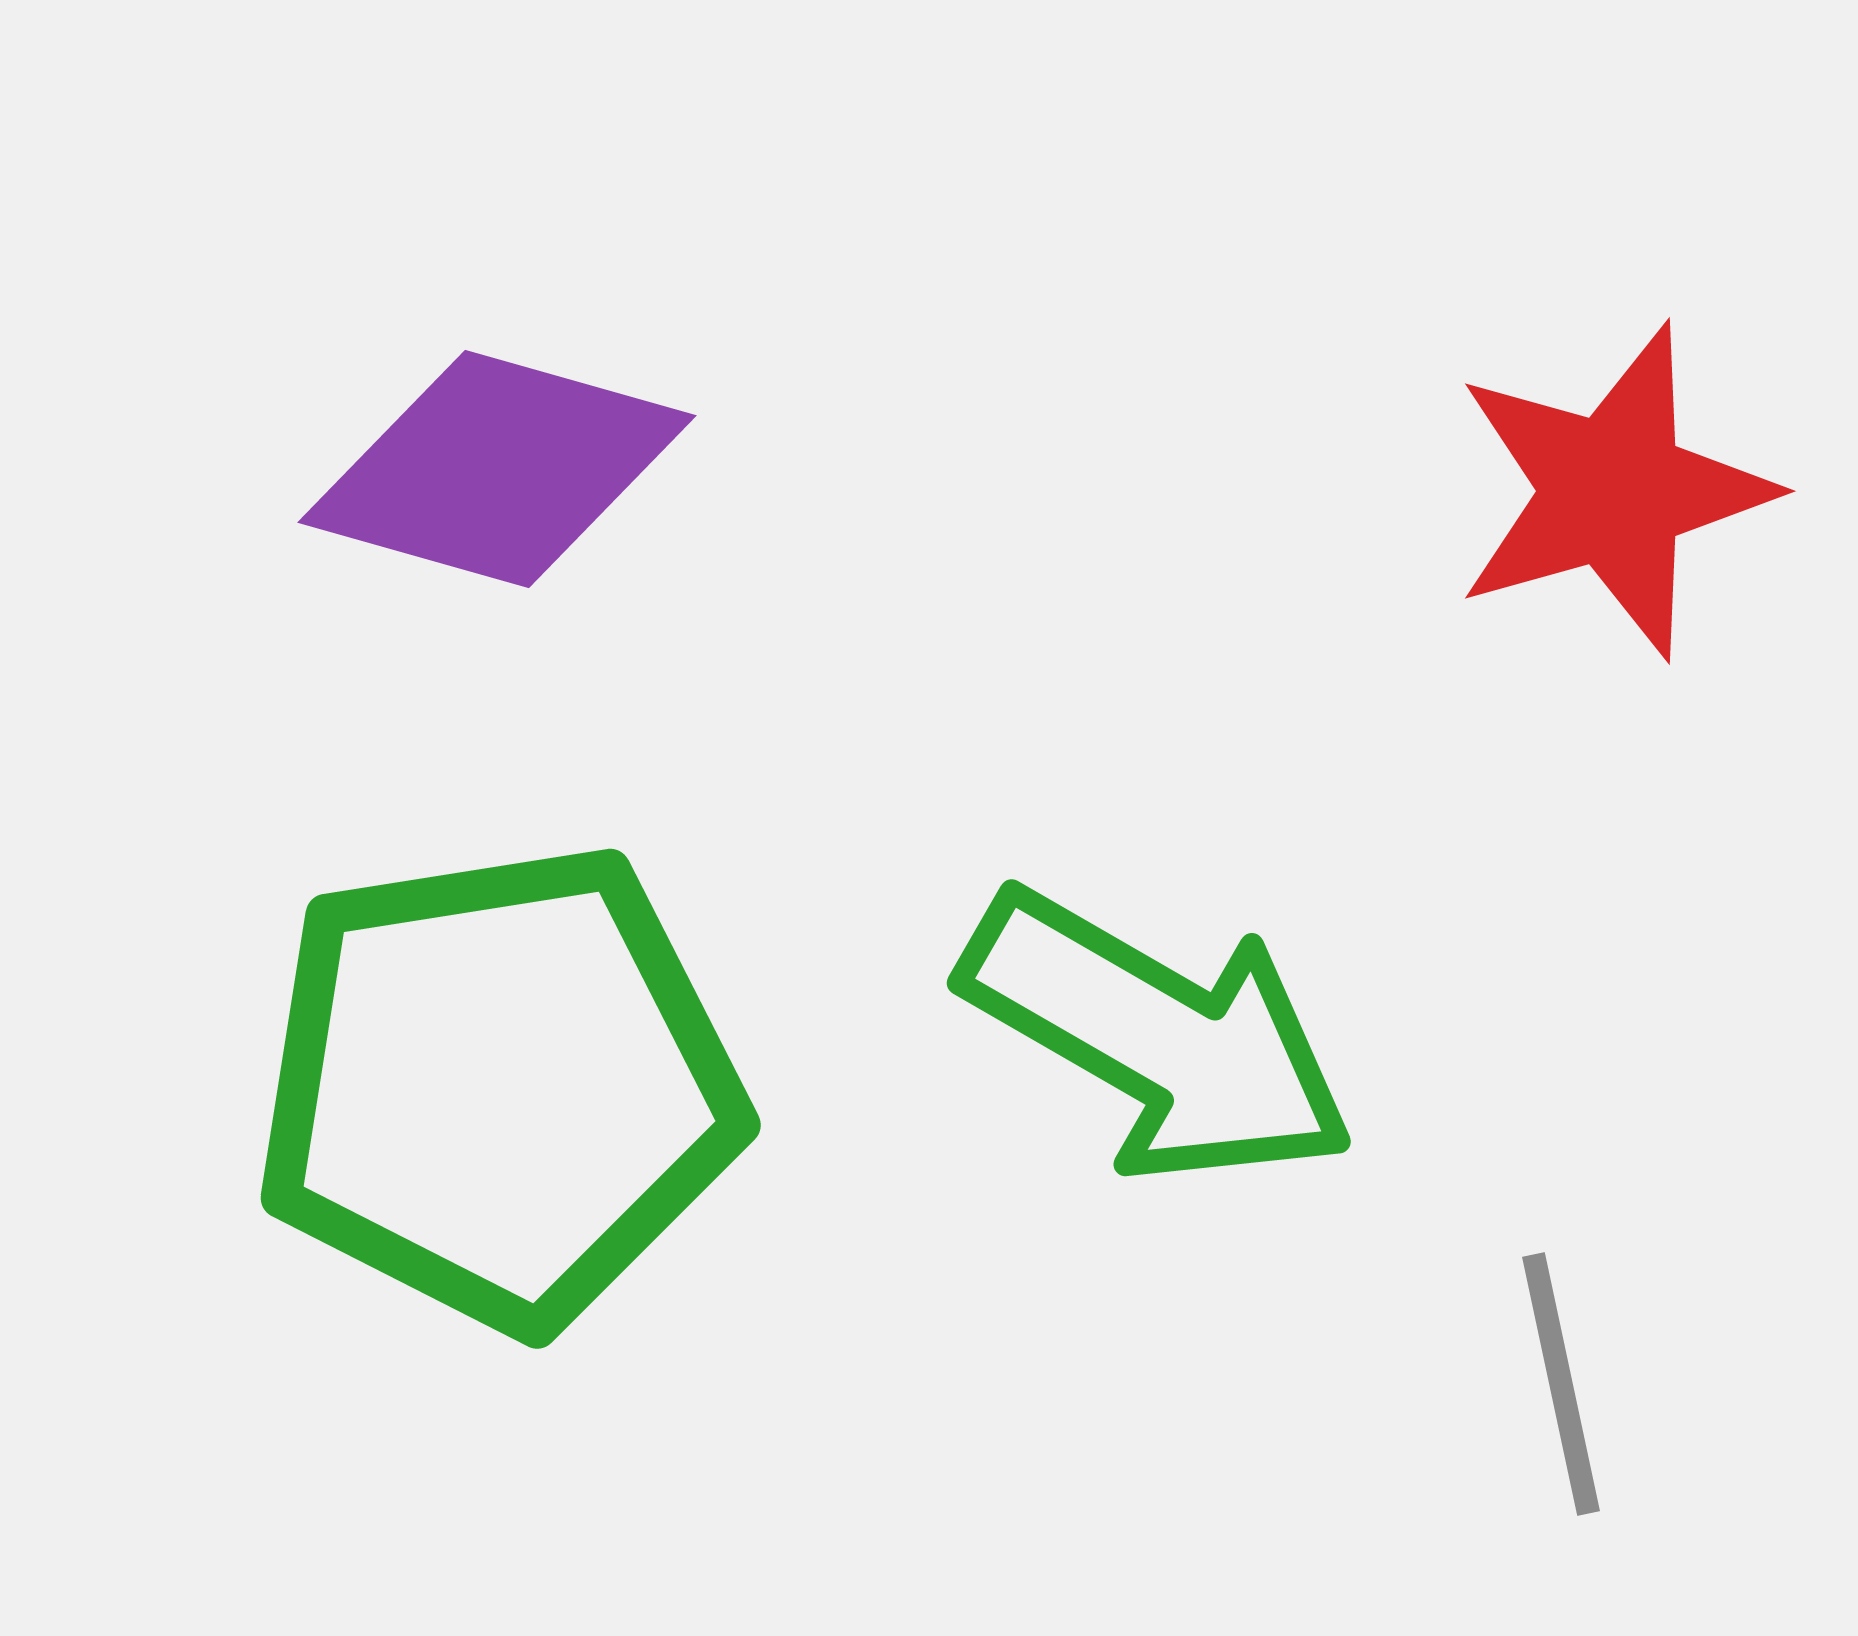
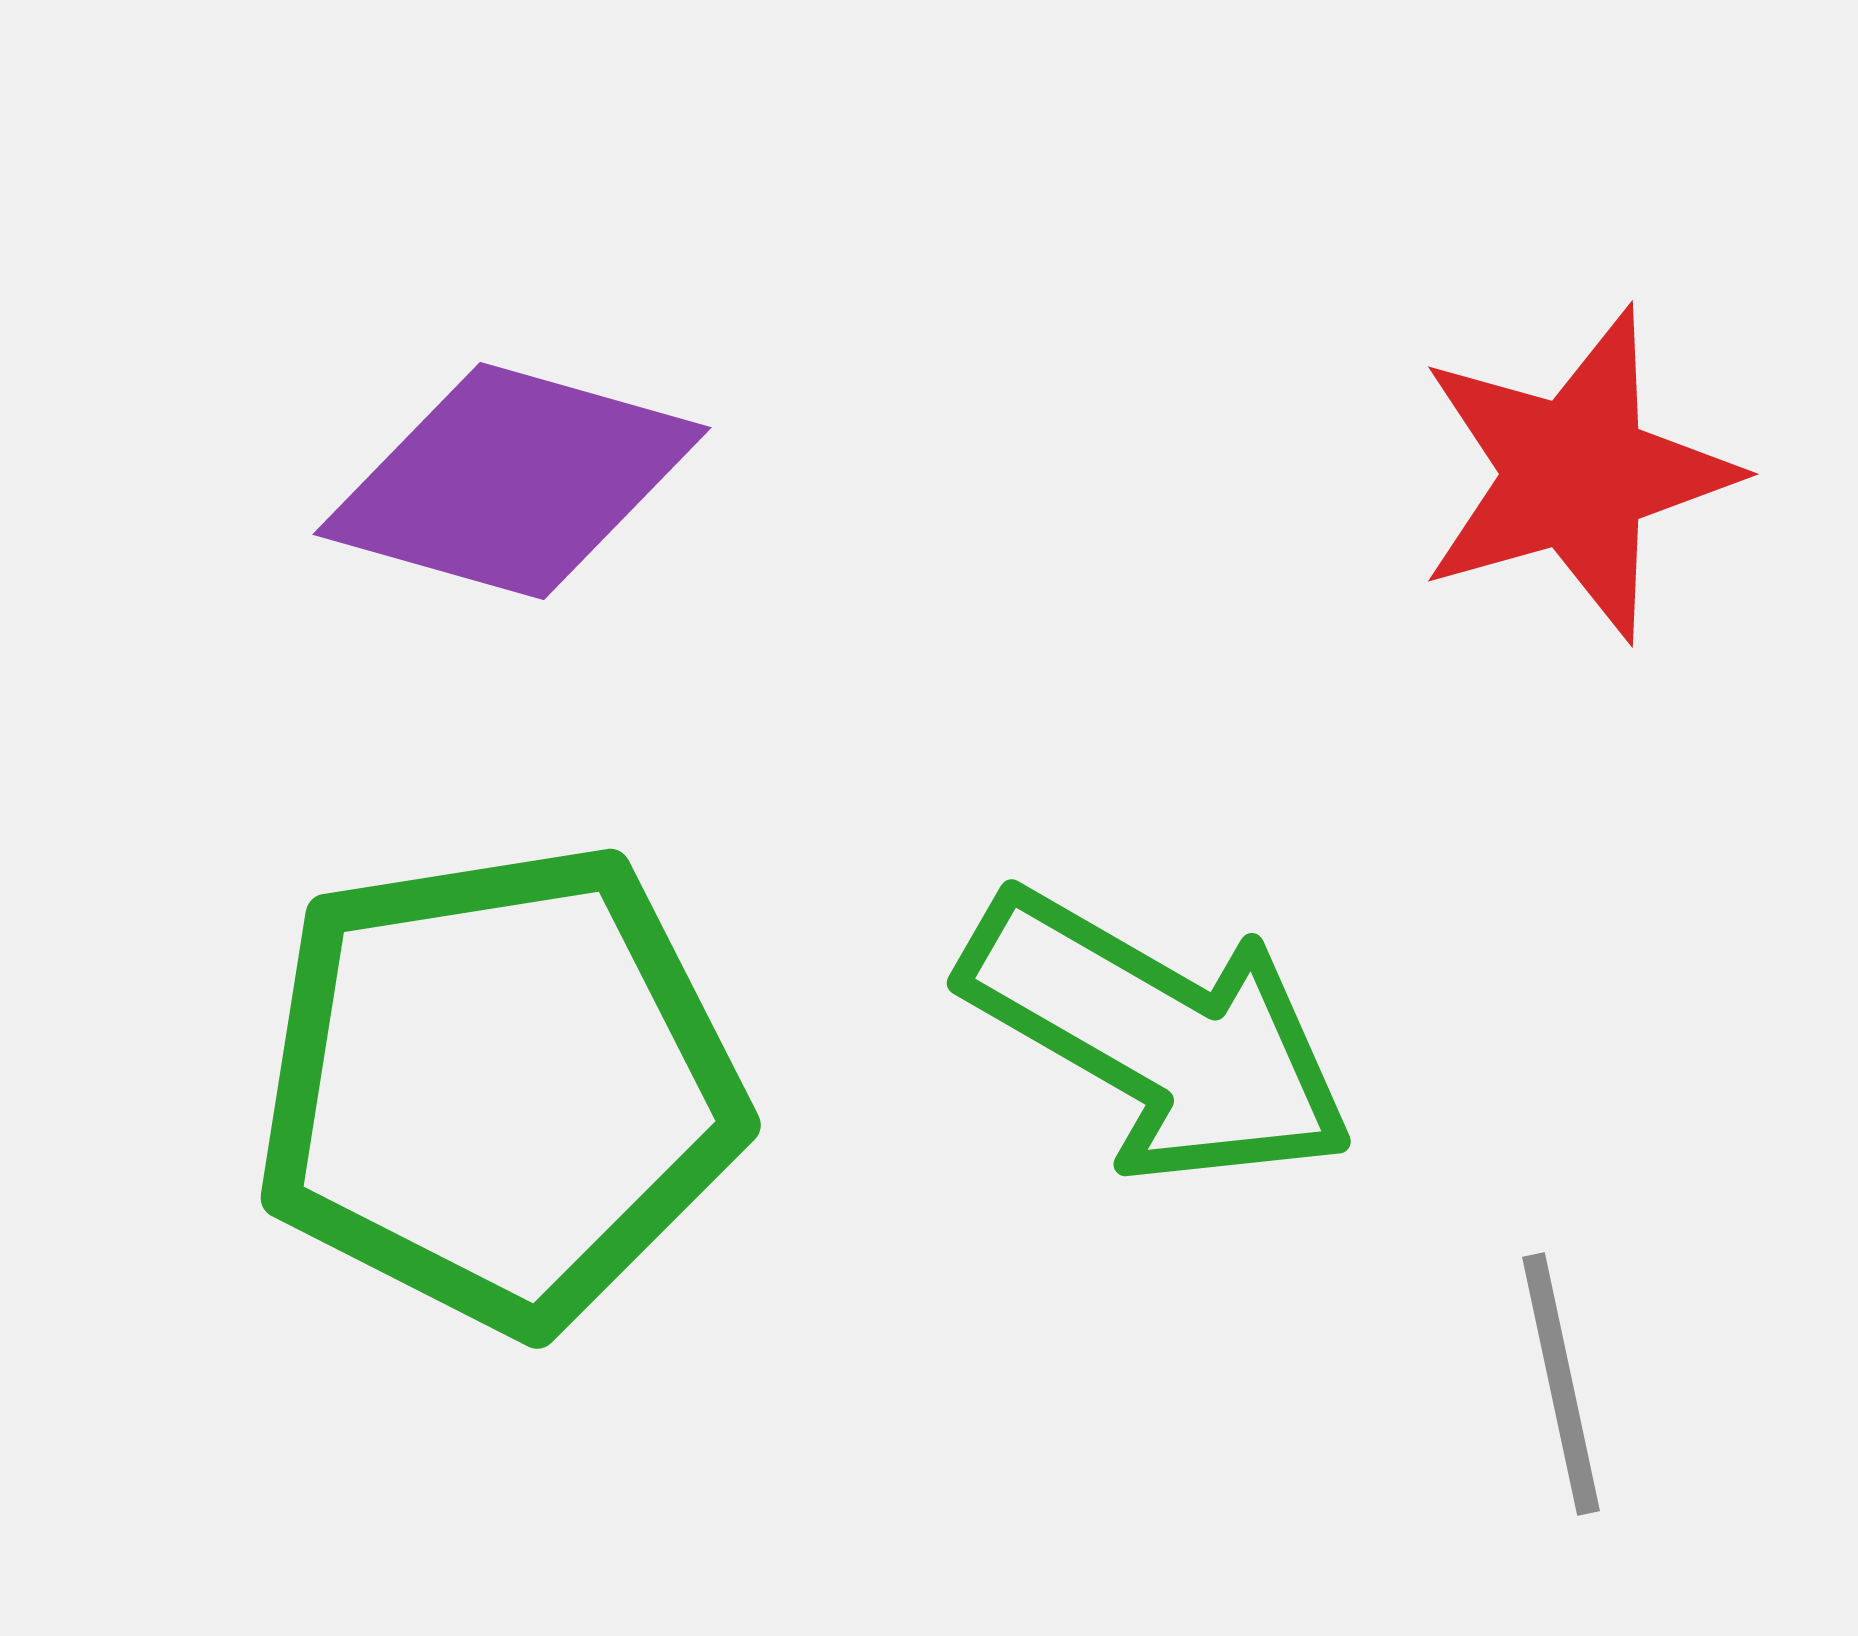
purple diamond: moved 15 px right, 12 px down
red star: moved 37 px left, 17 px up
